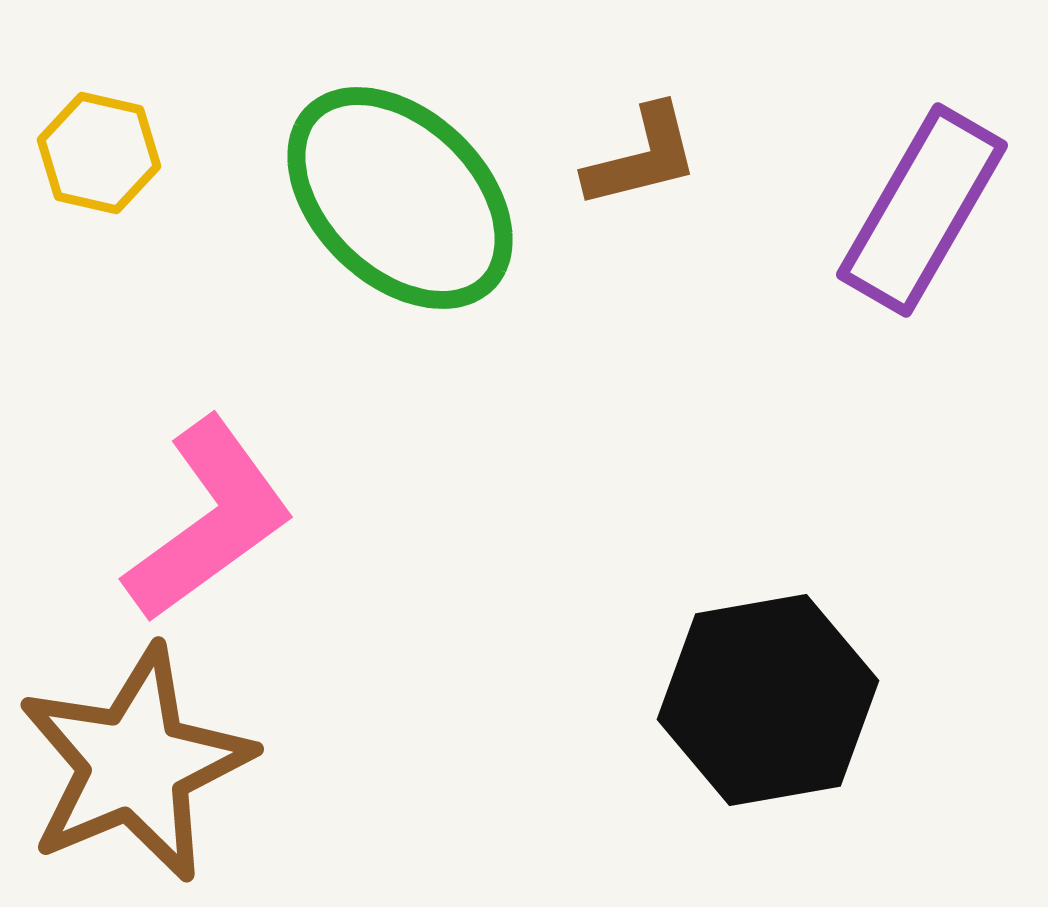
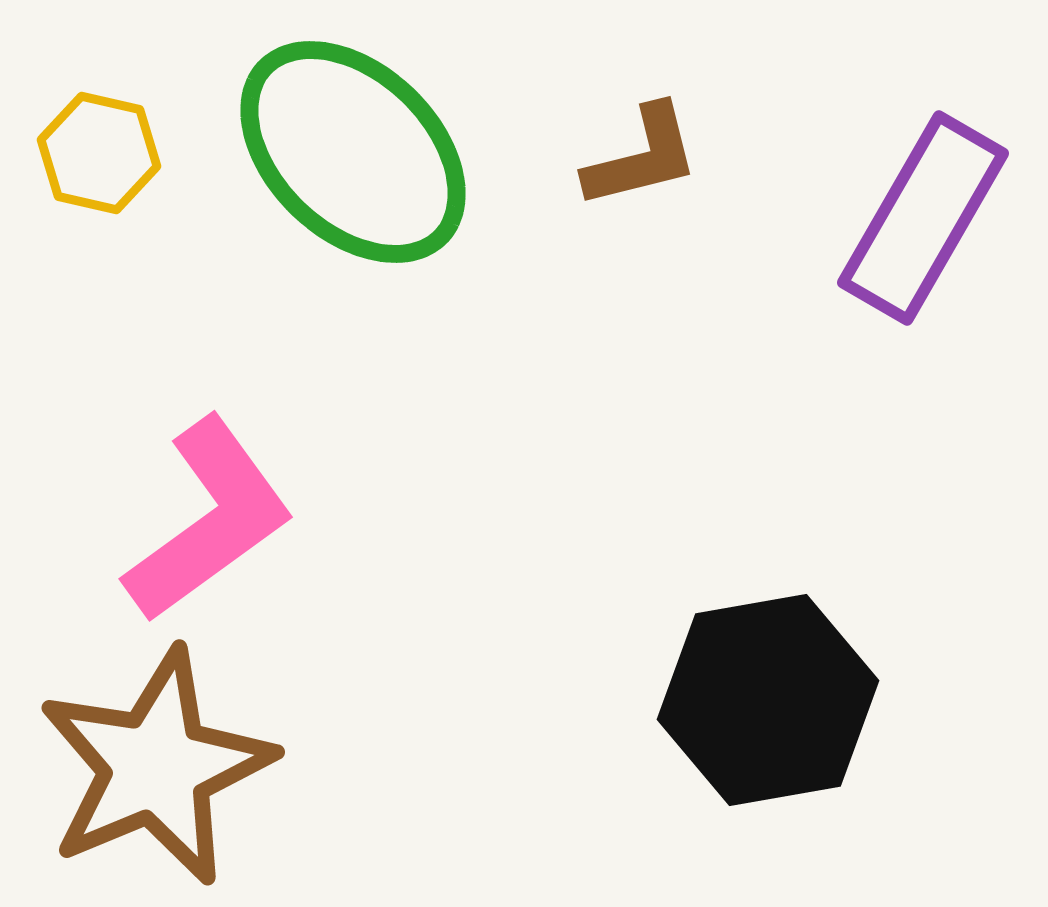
green ellipse: moved 47 px left, 46 px up
purple rectangle: moved 1 px right, 8 px down
brown star: moved 21 px right, 3 px down
